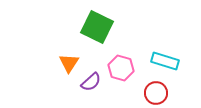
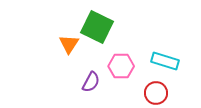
orange triangle: moved 19 px up
pink hexagon: moved 2 px up; rotated 15 degrees counterclockwise
purple semicircle: rotated 20 degrees counterclockwise
